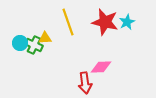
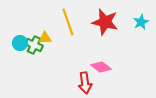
cyan star: moved 14 px right
pink diamond: rotated 40 degrees clockwise
